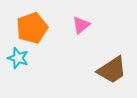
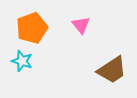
pink triangle: rotated 30 degrees counterclockwise
cyan star: moved 4 px right, 3 px down
